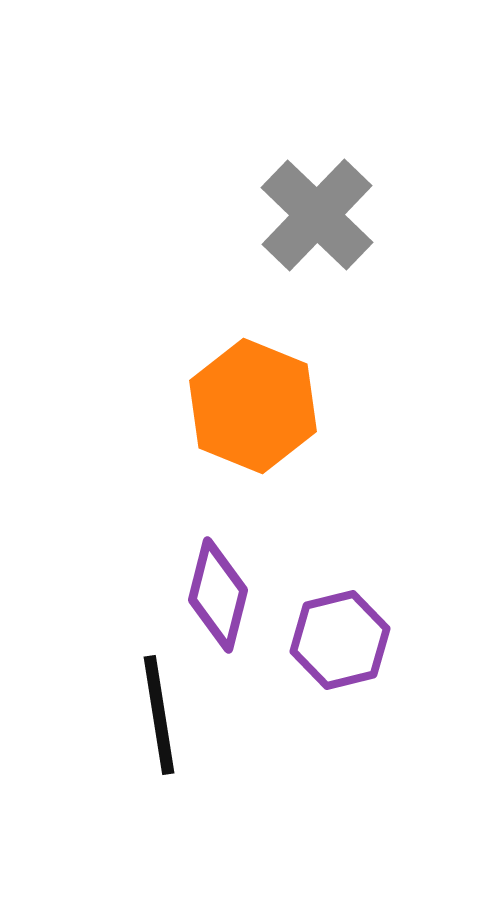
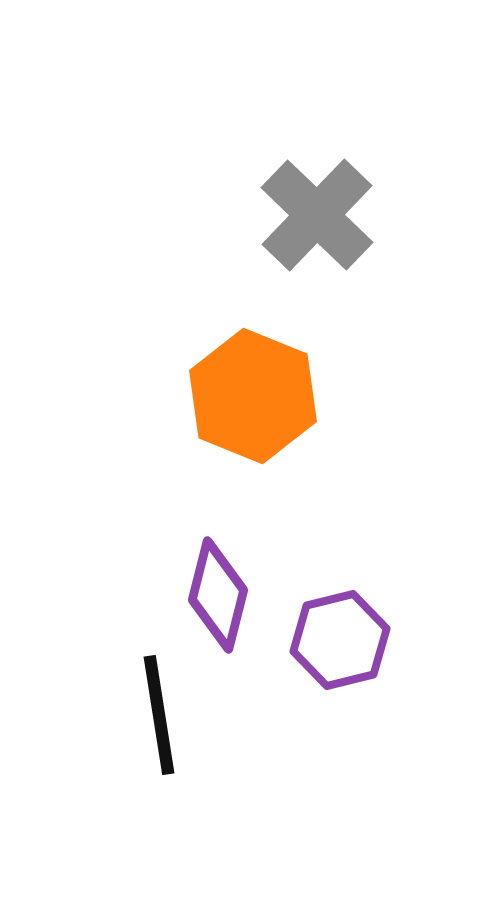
orange hexagon: moved 10 px up
